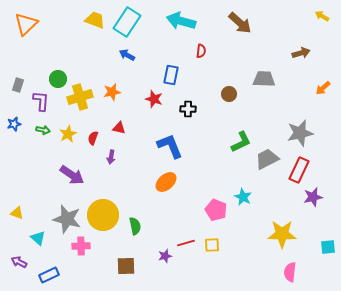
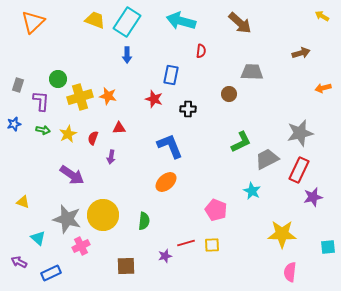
orange triangle at (26, 24): moved 7 px right, 2 px up
blue arrow at (127, 55): rotated 119 degrees counterclockwise
gray trapezoid at (264, 79): moved 12 px left, 7 px up
orange arrow at (323, 88): rotated 28 degrees clockwise
orange star at (112, 92): moved 4 px left, 4 px down; rotated 24 degrees clockwise
red triangle at (119, 128): rotated 16 degrees counterclockwise
cyan star at (243, 197): moved 9 px right, 6 px up
yellow triangle at (17, 213): moved 6 px right, 11 px up
green semicircle at (135, 226): moved 9 px right, 5 px up; rotated 18 degrees clockwise
pink cross at (81, 246): rotated 24 degrees counterclockwise
blue rectangle at (49, 275): moved 2 px right, 2 px up
